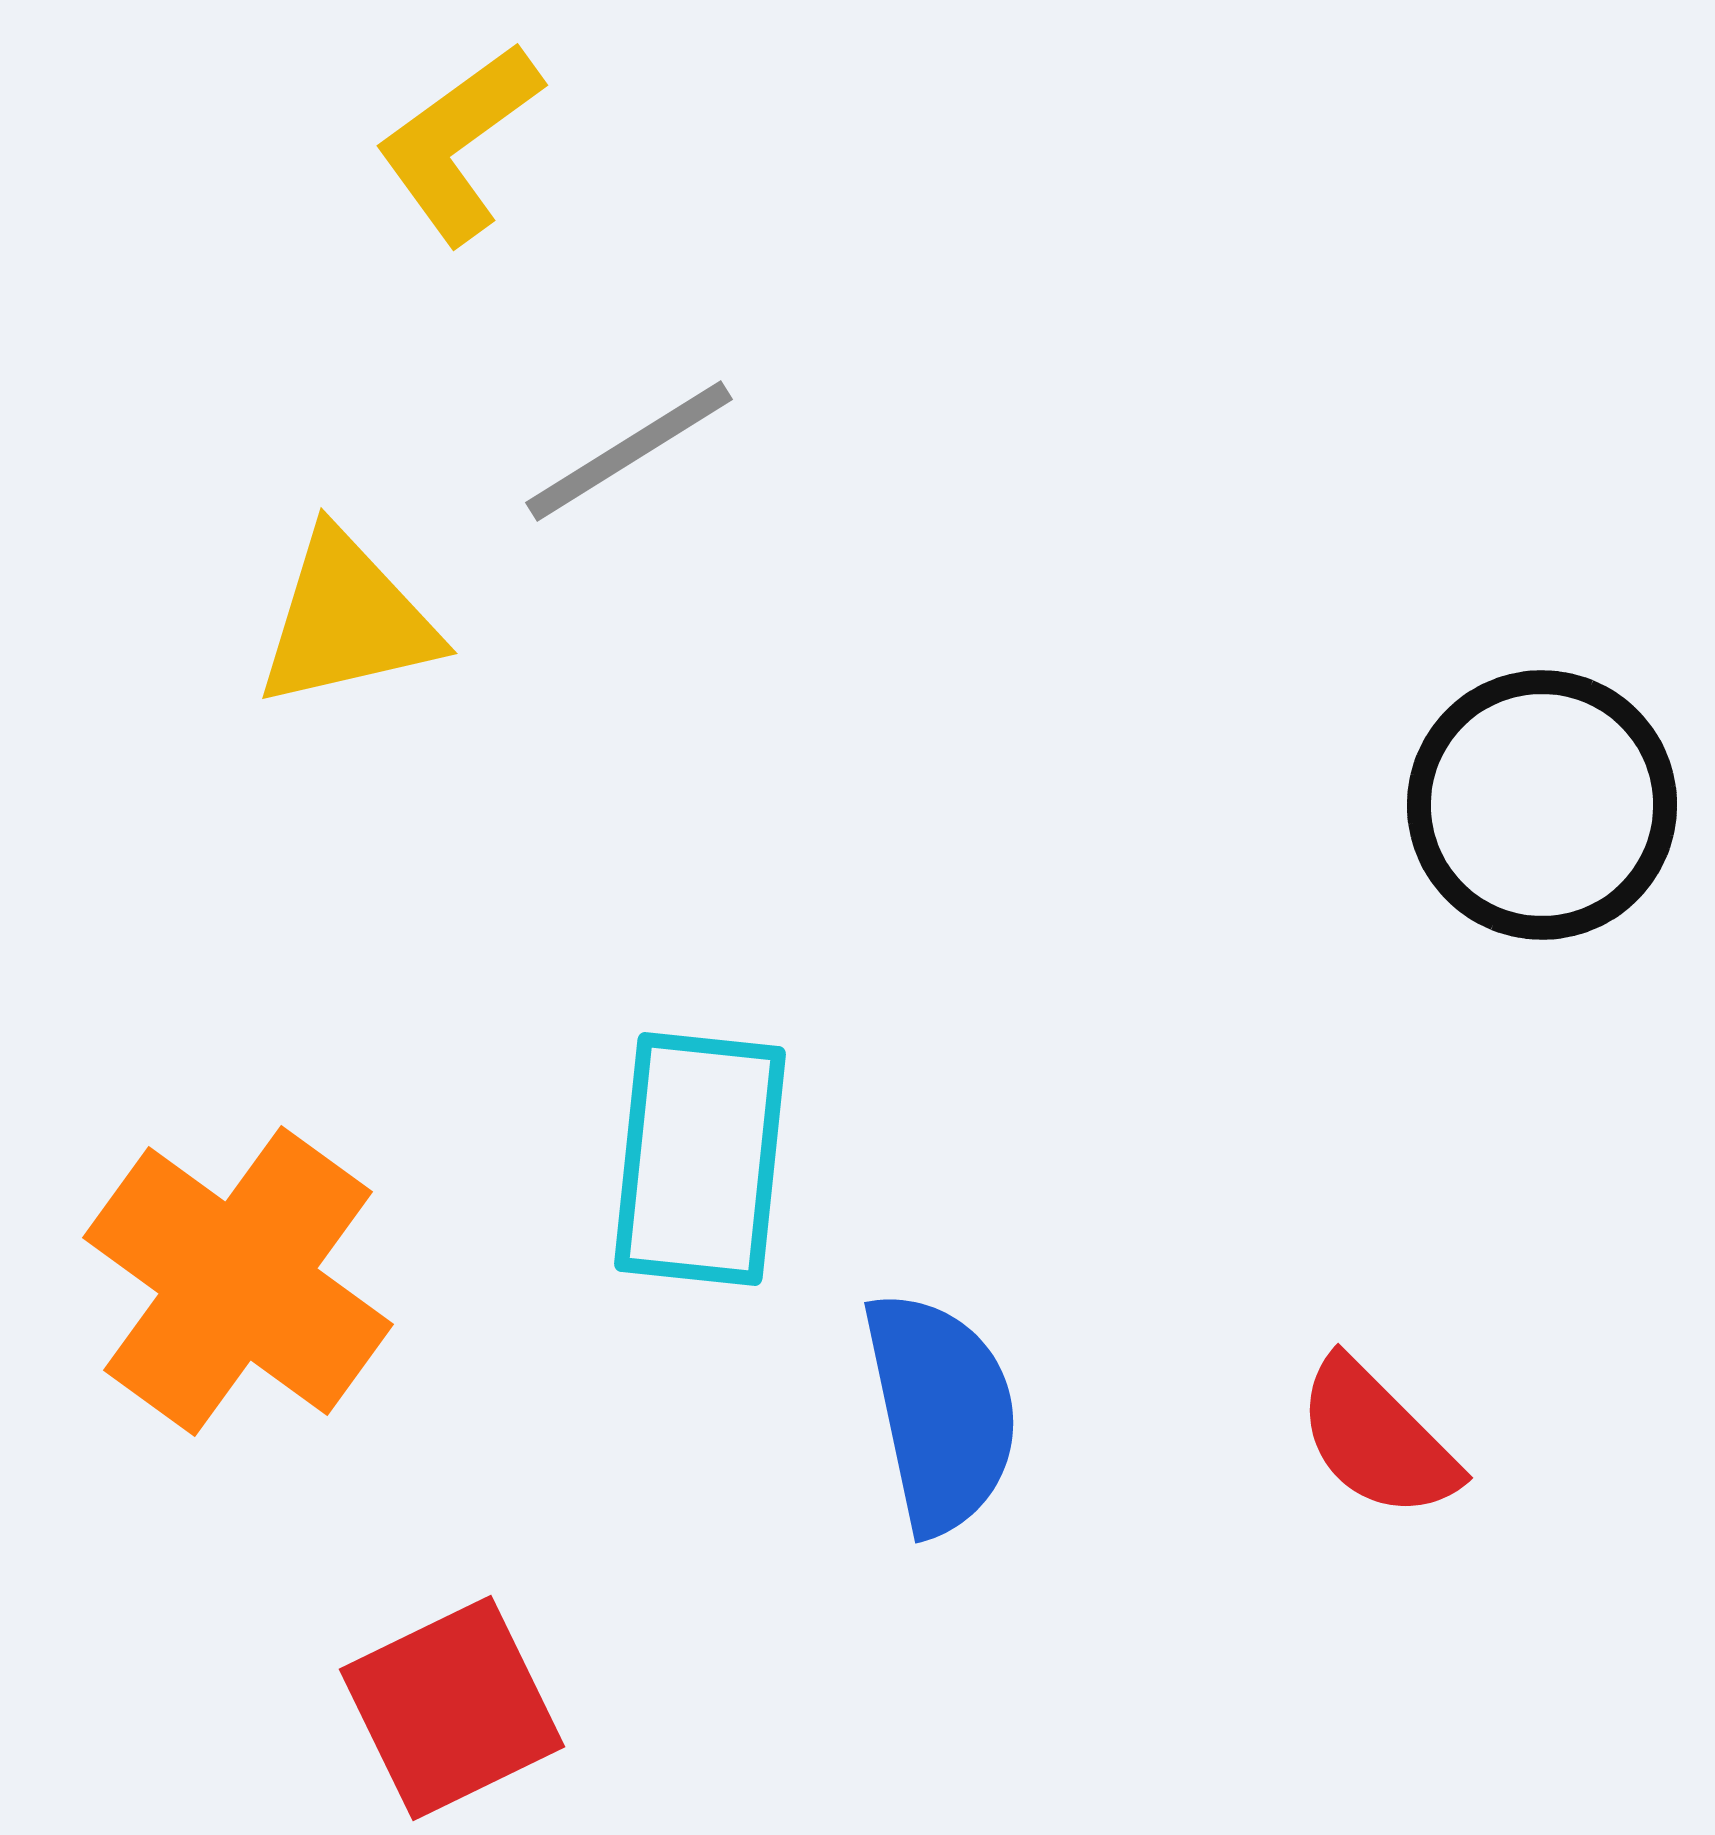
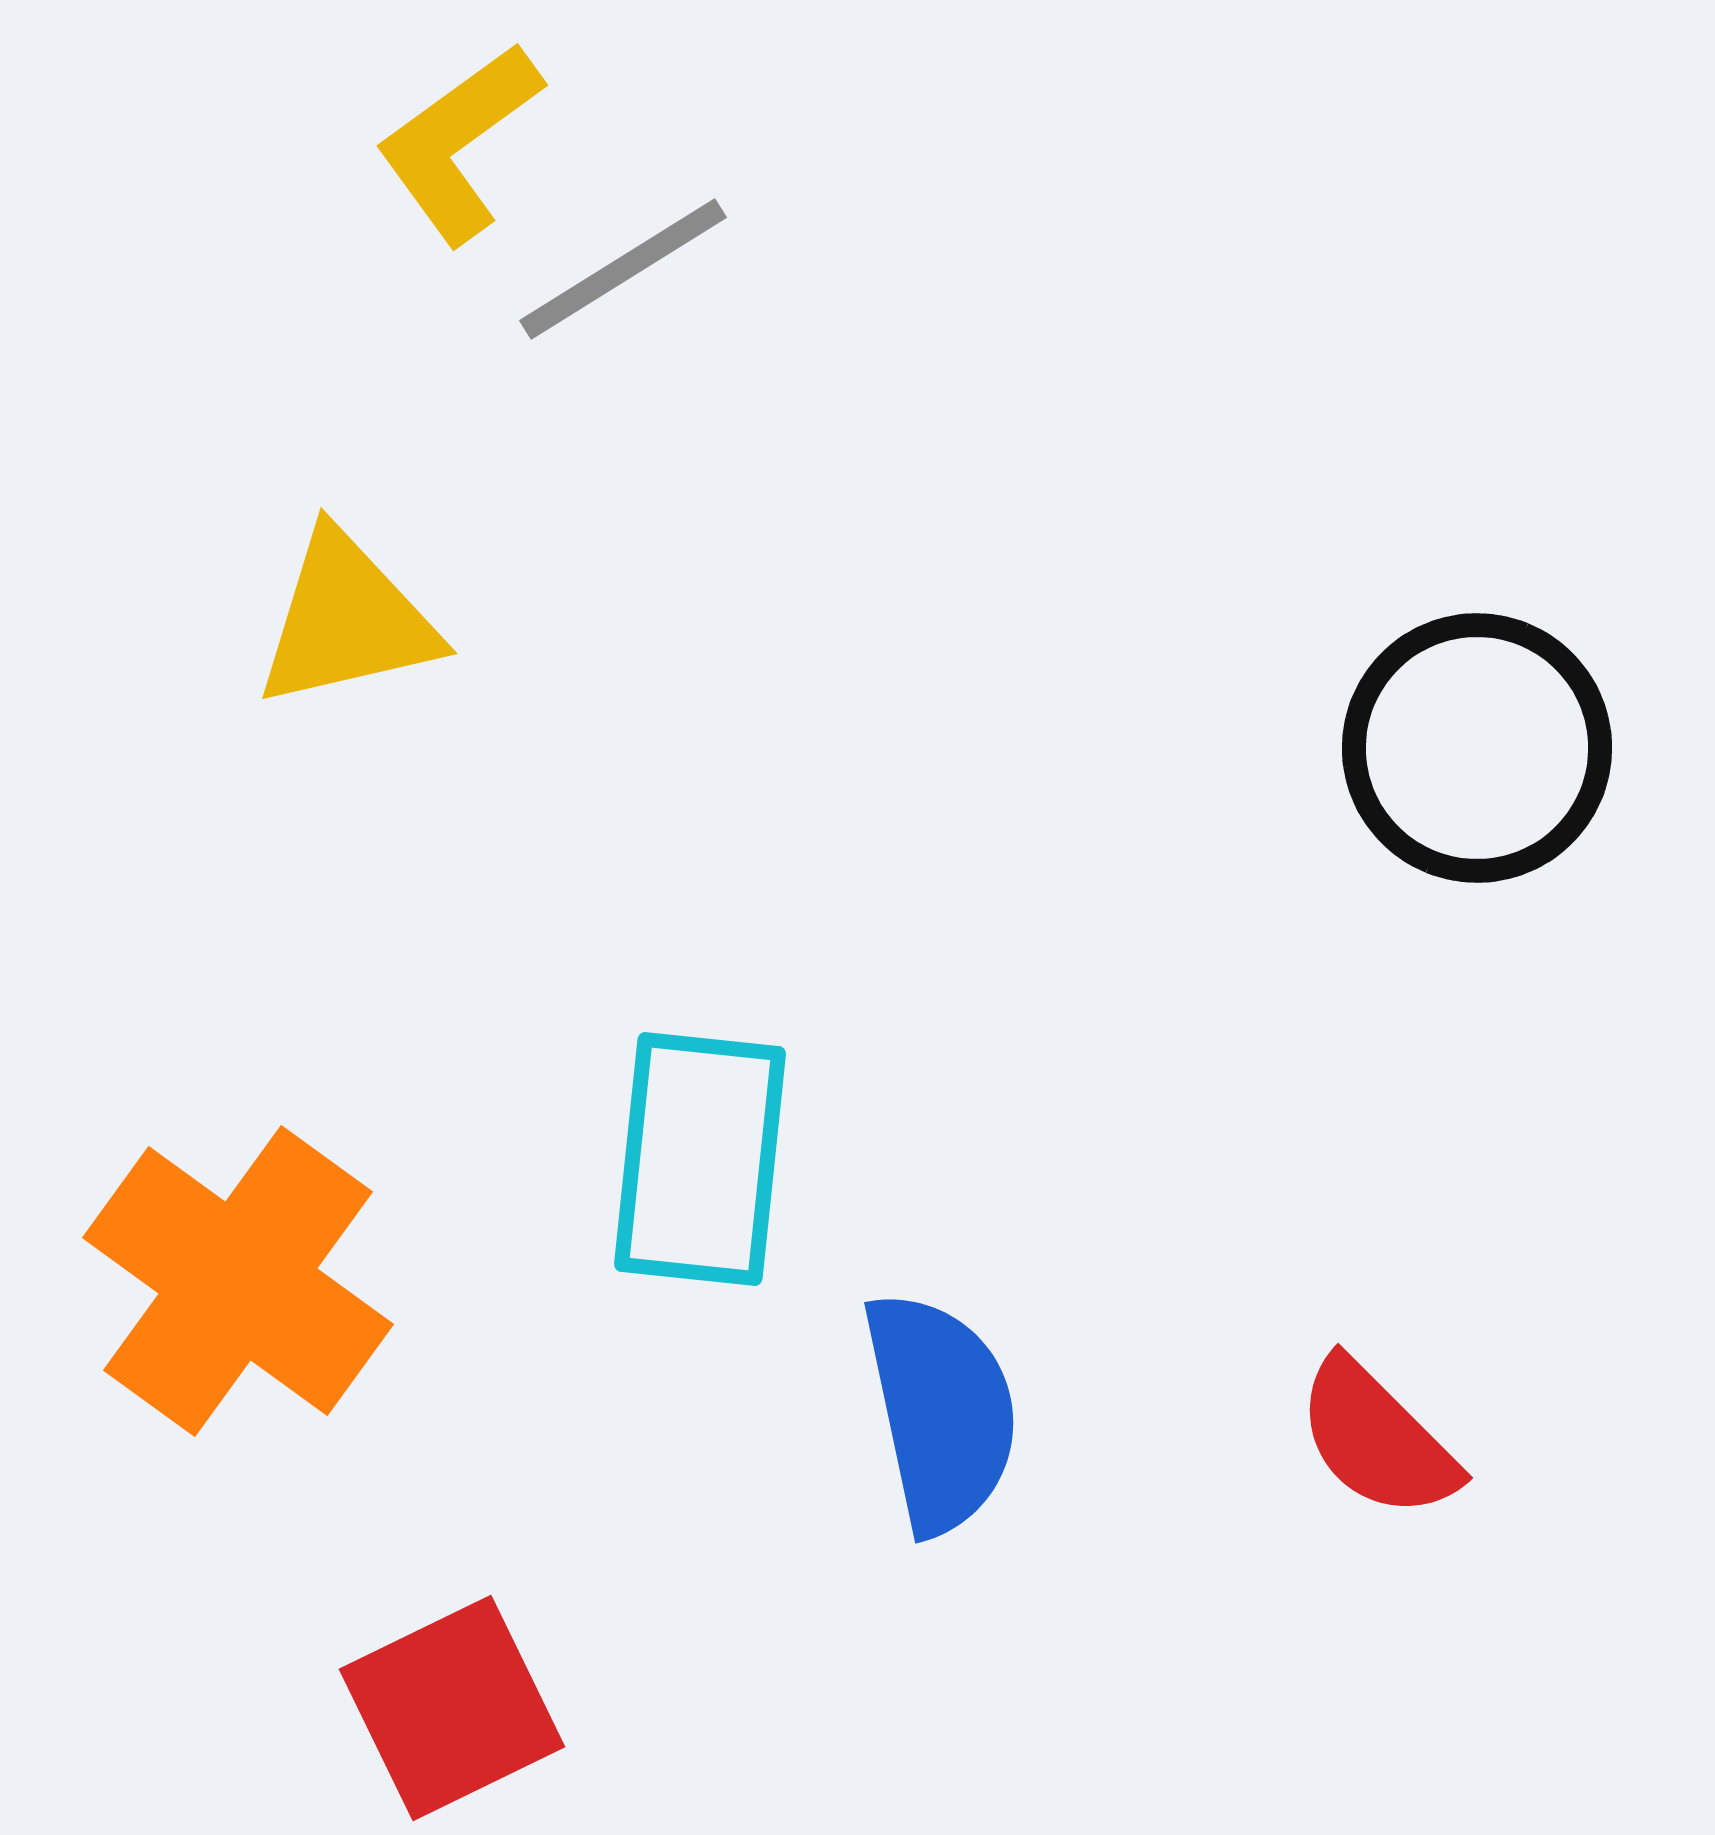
gray line: moved 6 px left, 182 px up
black circle: moved 65 px left, 57 px up
